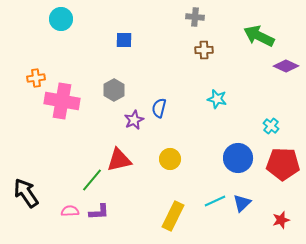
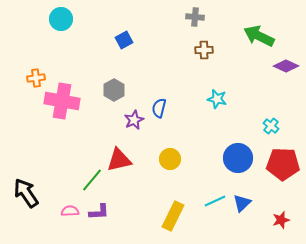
blue square: rotated 30 degrees counterclockwise
